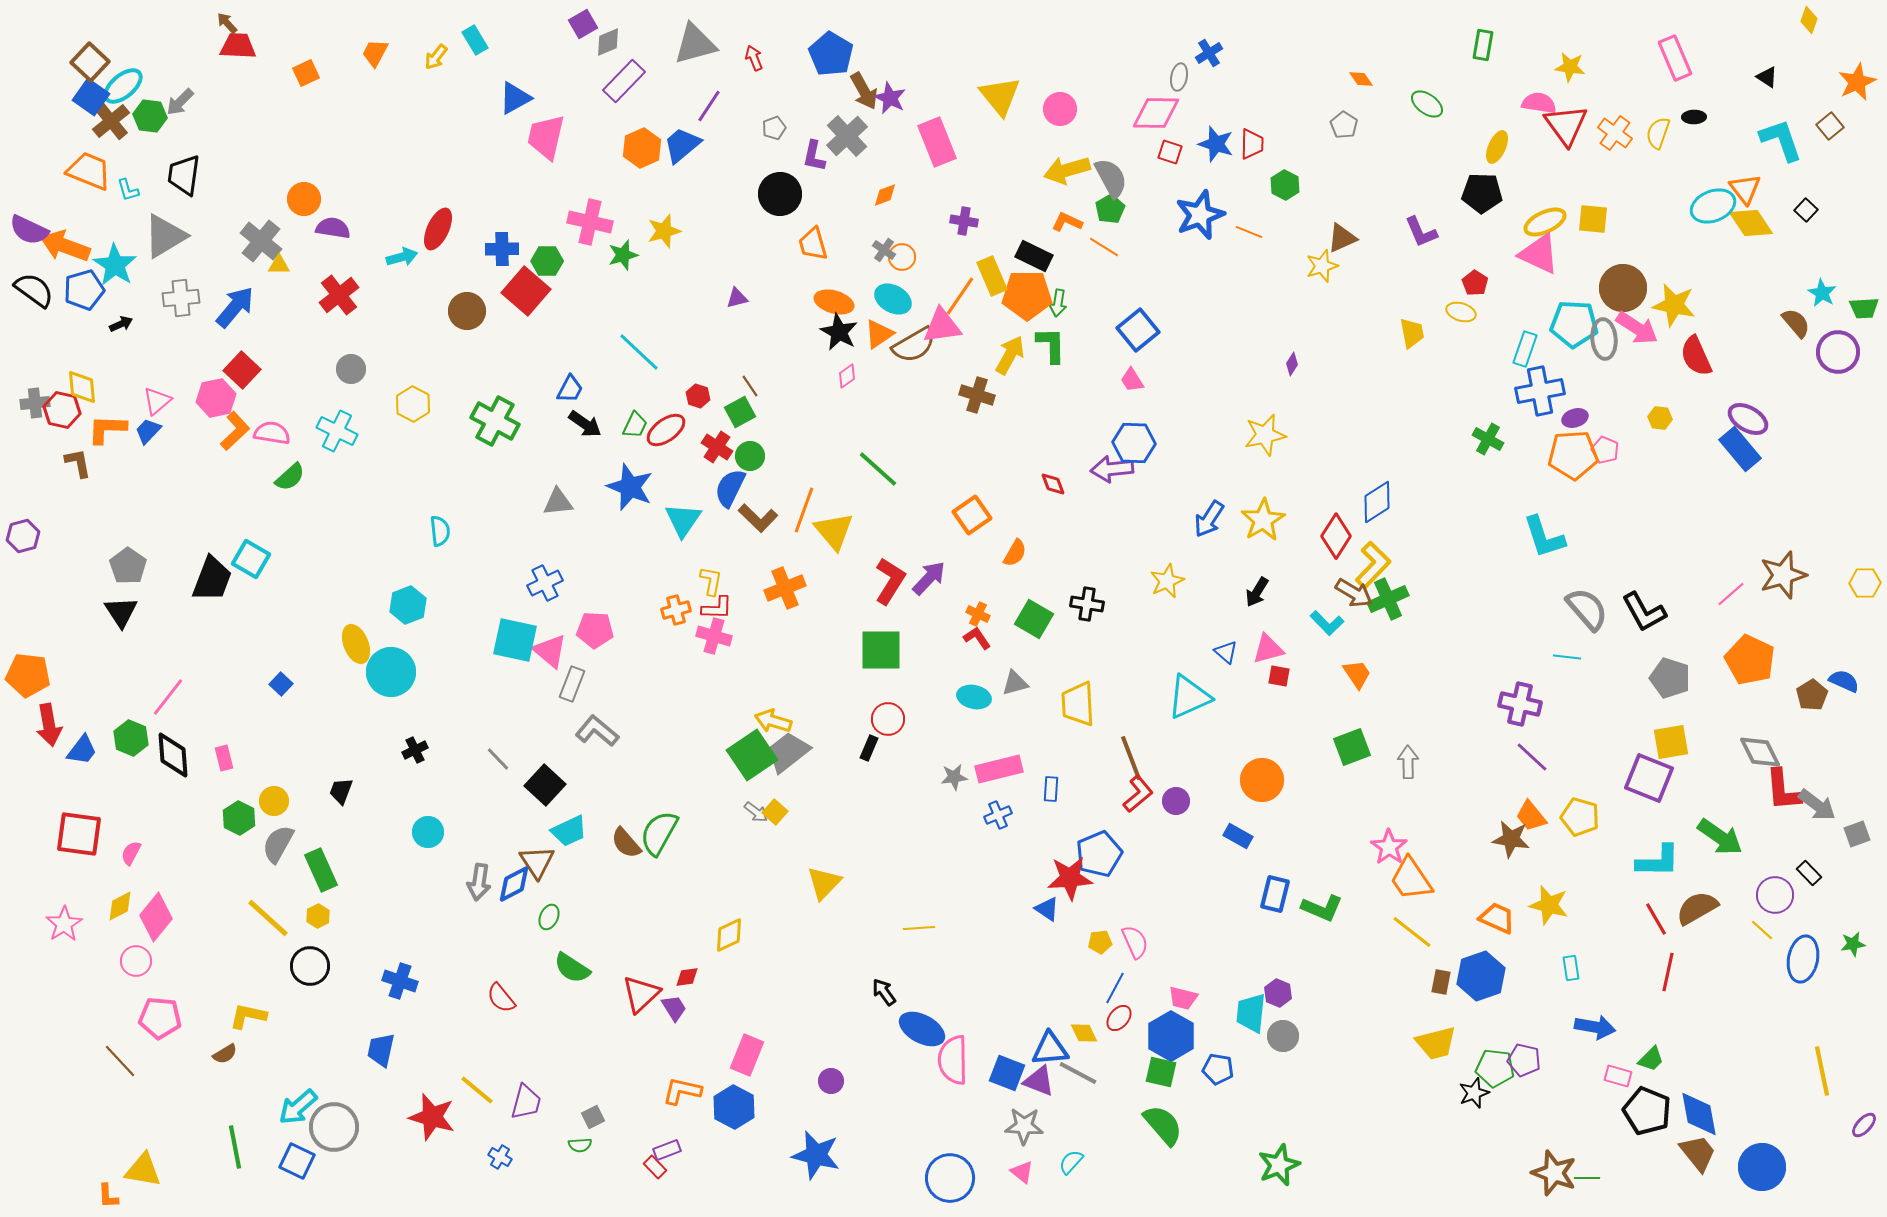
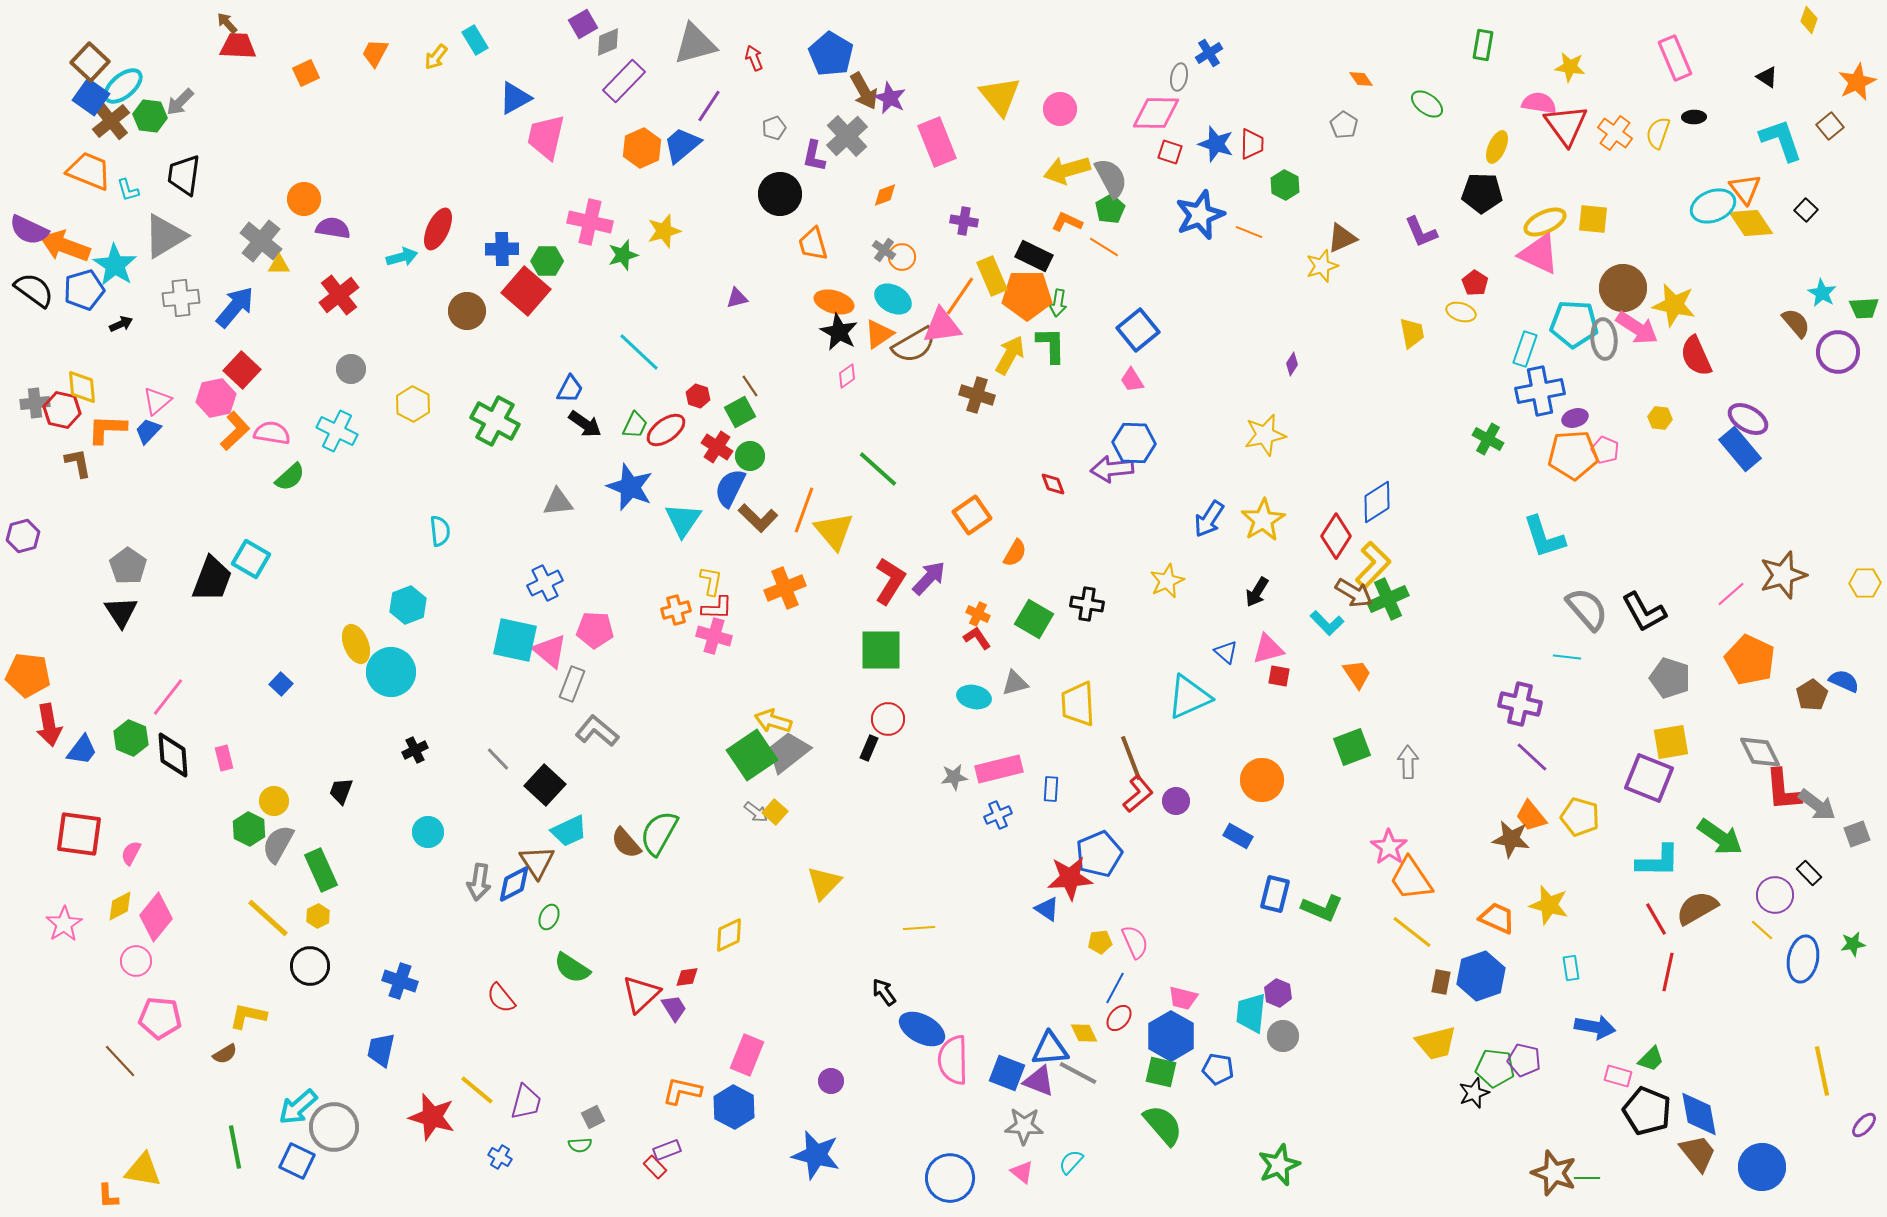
green hexagon at (239, 818): moved 10 px right, 11 px down
